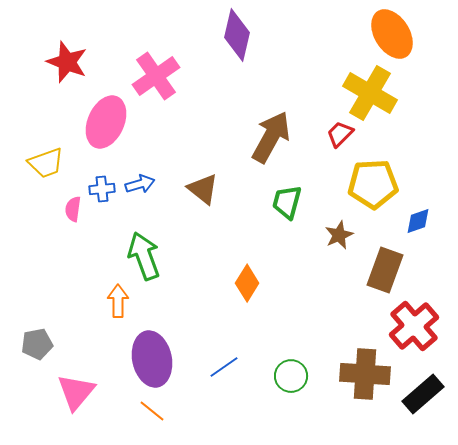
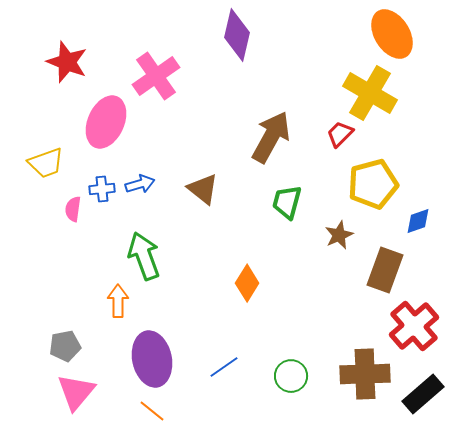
yellow pentagon: rotated 12 degrees counterclockwise
gray pentagon: moved 28 px right, 2 px down
brown cross: rotated 6 degrees counterclockwise
